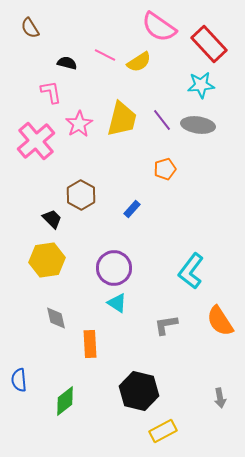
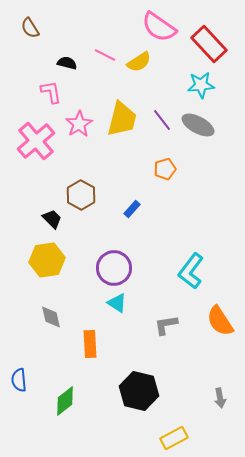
gray ellipse: rotated 20 degrees clockwise
gray diamond: moved 5 px left, 1 px up
yellow rectangle: moved 11 px right, 7 px down
